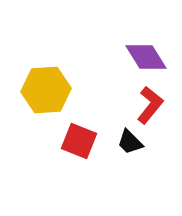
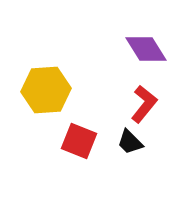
purple diamond: moved 8 px up
red L-shape: moved 6 px left, 1 px up
